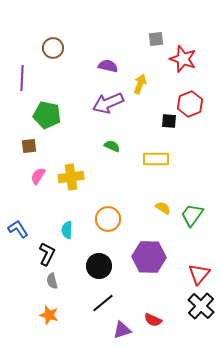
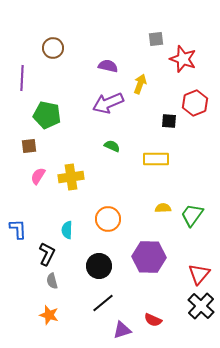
red hexagon: moved 5 px right, 1 px up
yellow semicircle: rotated 35 degrees counterclockwise
blue L-shape: rotated 30 degrees clockwise
